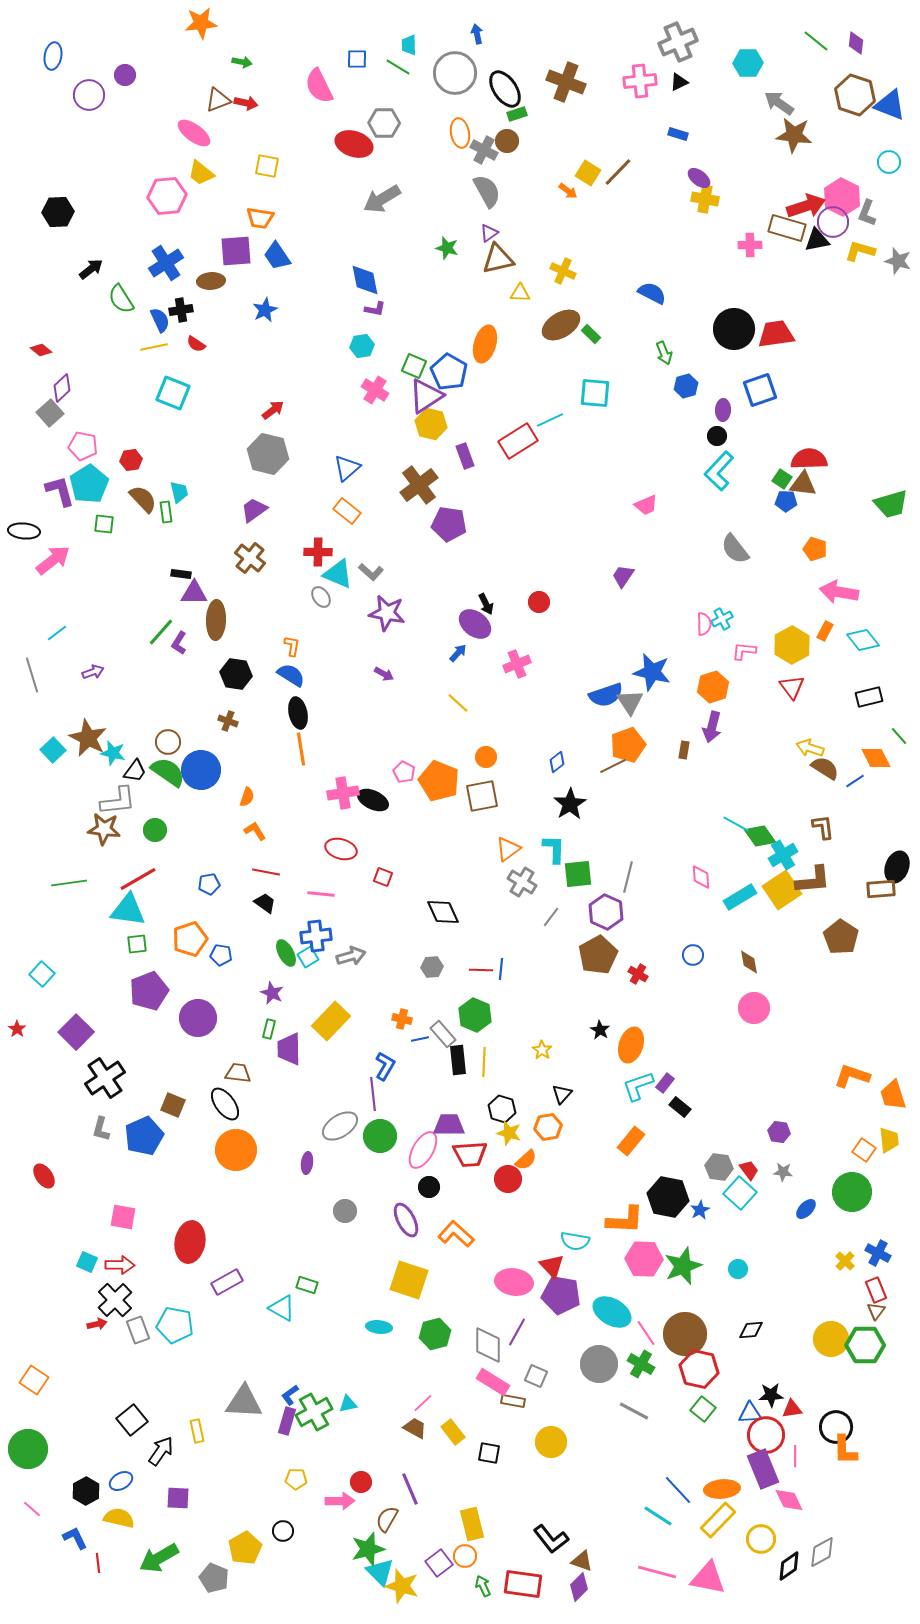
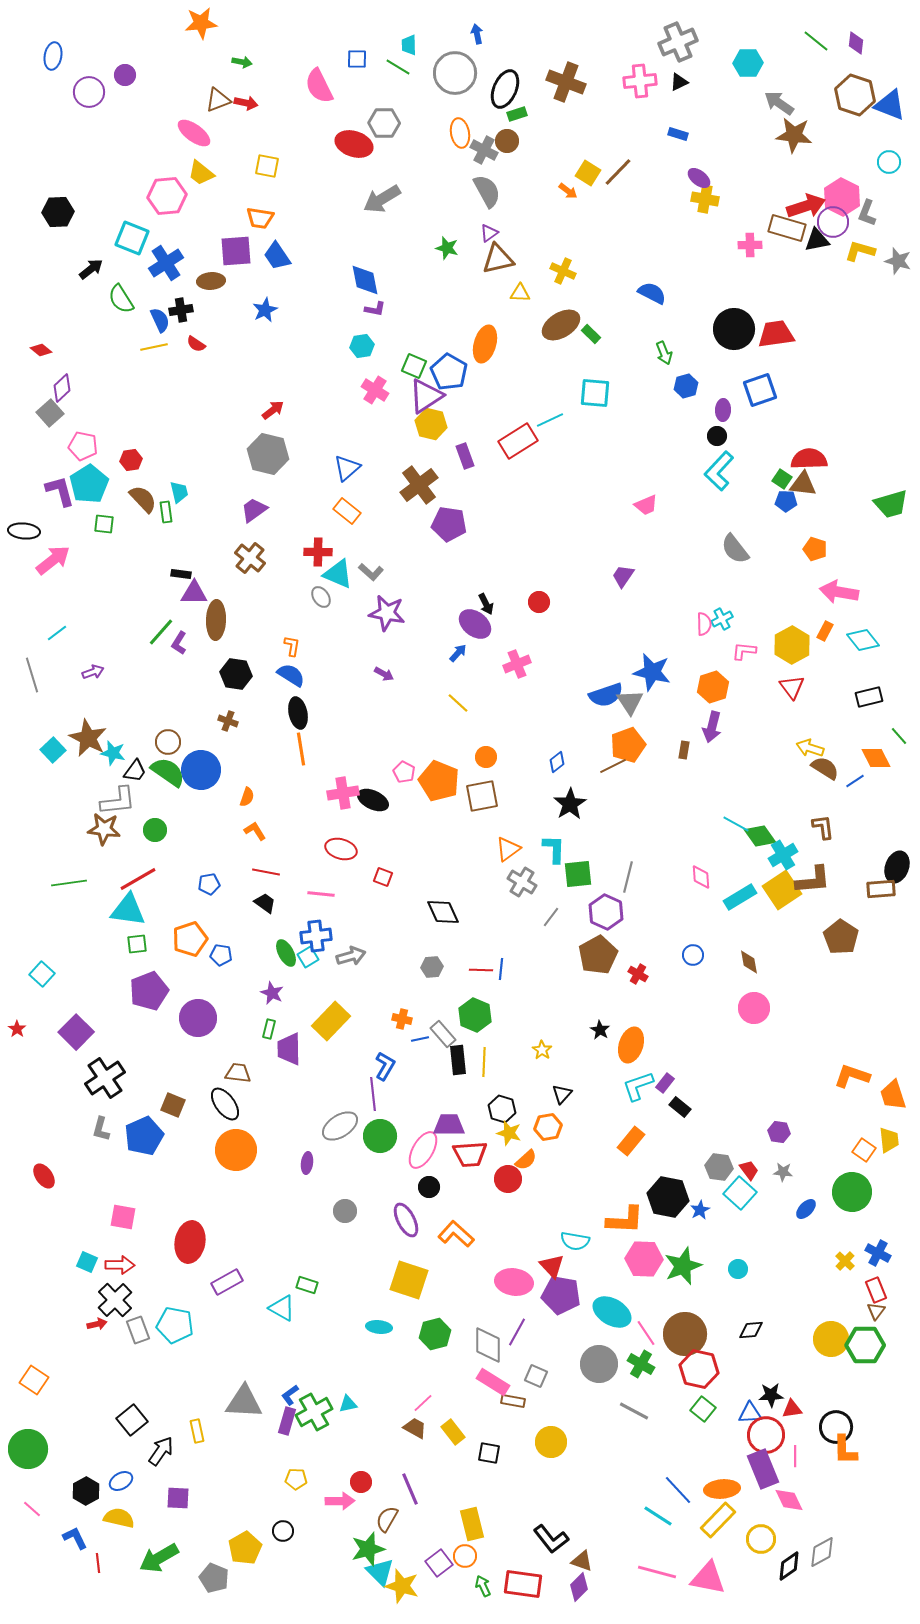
black ellipse at (505, 89): rotated 57 degrees clockwise
purple circle at (89, 95): moved 3 px up
cyan square at (173, 393): moved 41 px left, 155 px up
